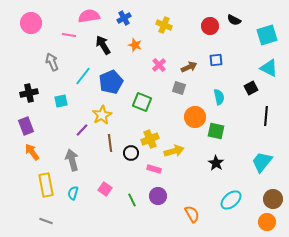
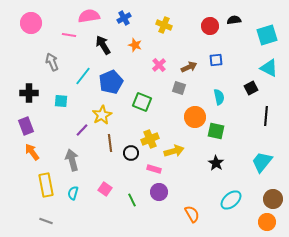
black semicircle at (234, 20): rotated 144 degrees clockwise
black cross at (29, 93): rotated 12 degrees clockwise
cyan square at (61, 101): rotated 16 degrees clockwise
purple circle at (158, 196): moved 1 px right, 4 px up
